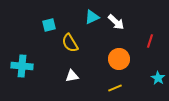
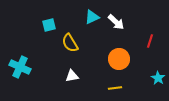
cyan cross: moved 2 px left, 1 px down; rotated 20 degrees clockwise
yellow line: rotated 16 degrees clockwise
